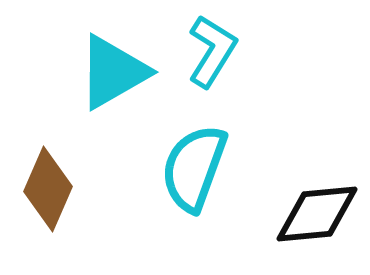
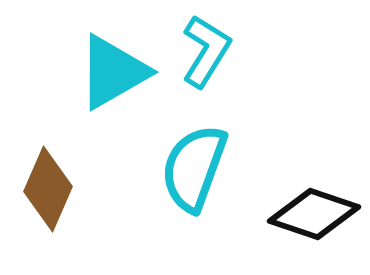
cyan L-shape: moved 6 px left
black diamond: moved 3 px left; rotated 24 degrees clockwise
